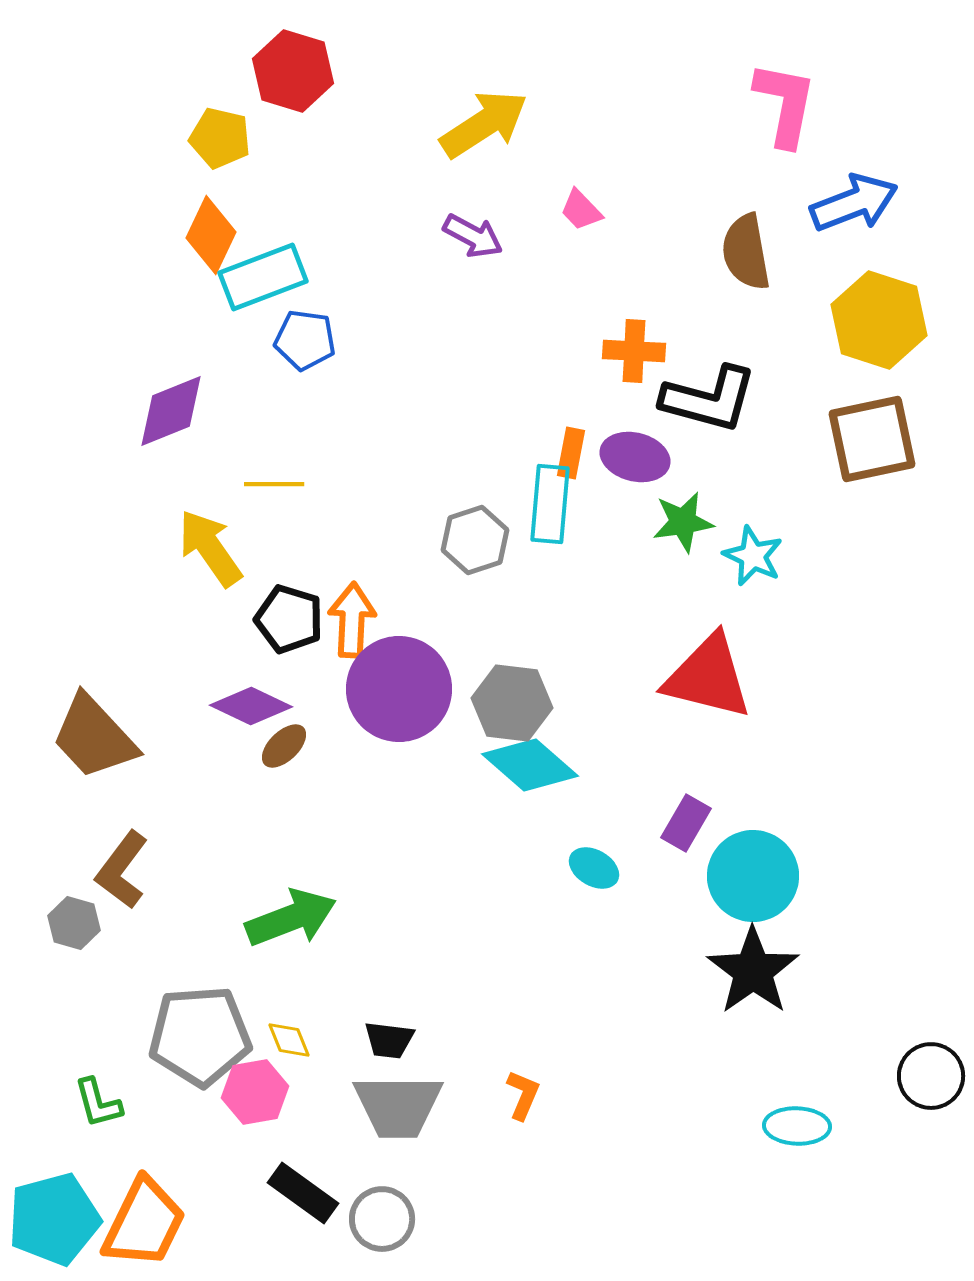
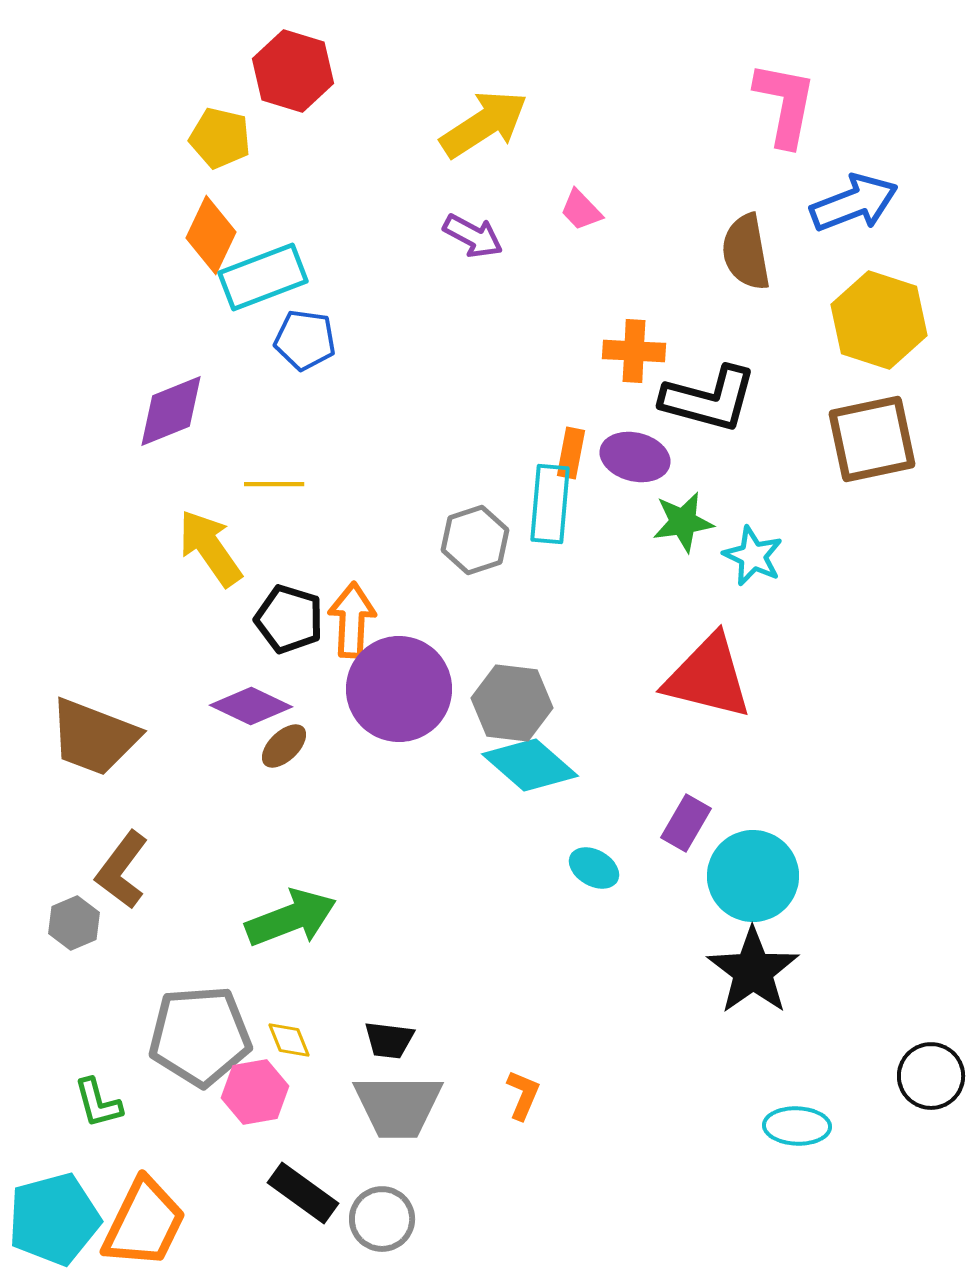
brown trapezoid at (94, 737): rotated 26 degrees counterclockwise
gray hexagon at (74, 923): rotated 21 degrees clockwise
